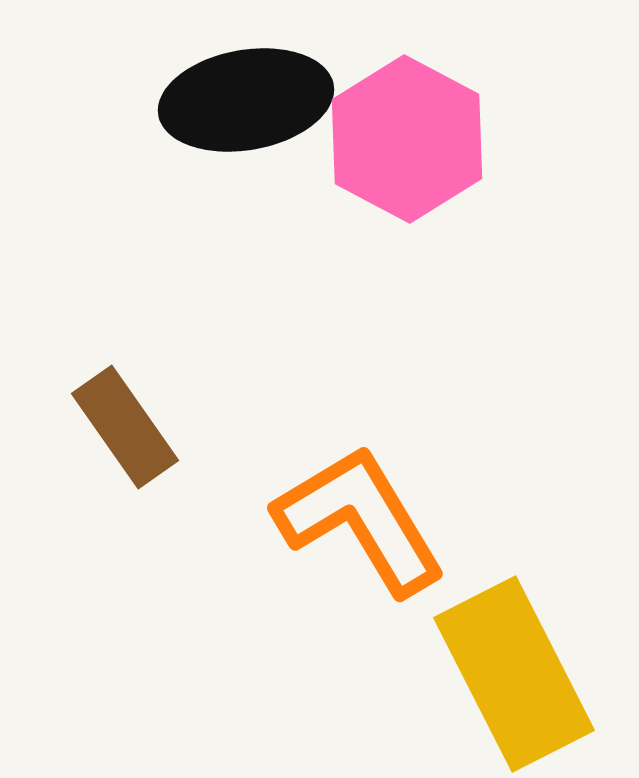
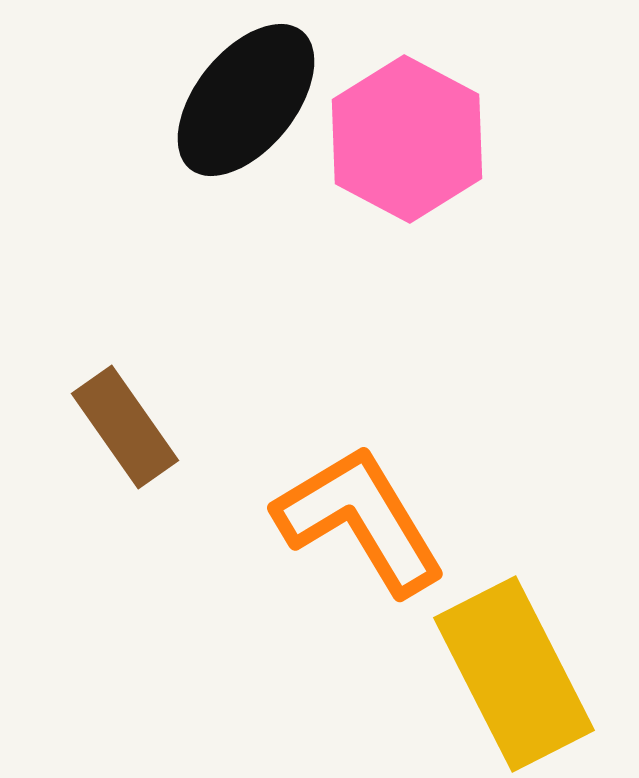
black ellipse: rotated 41 degrees counterclockwise
